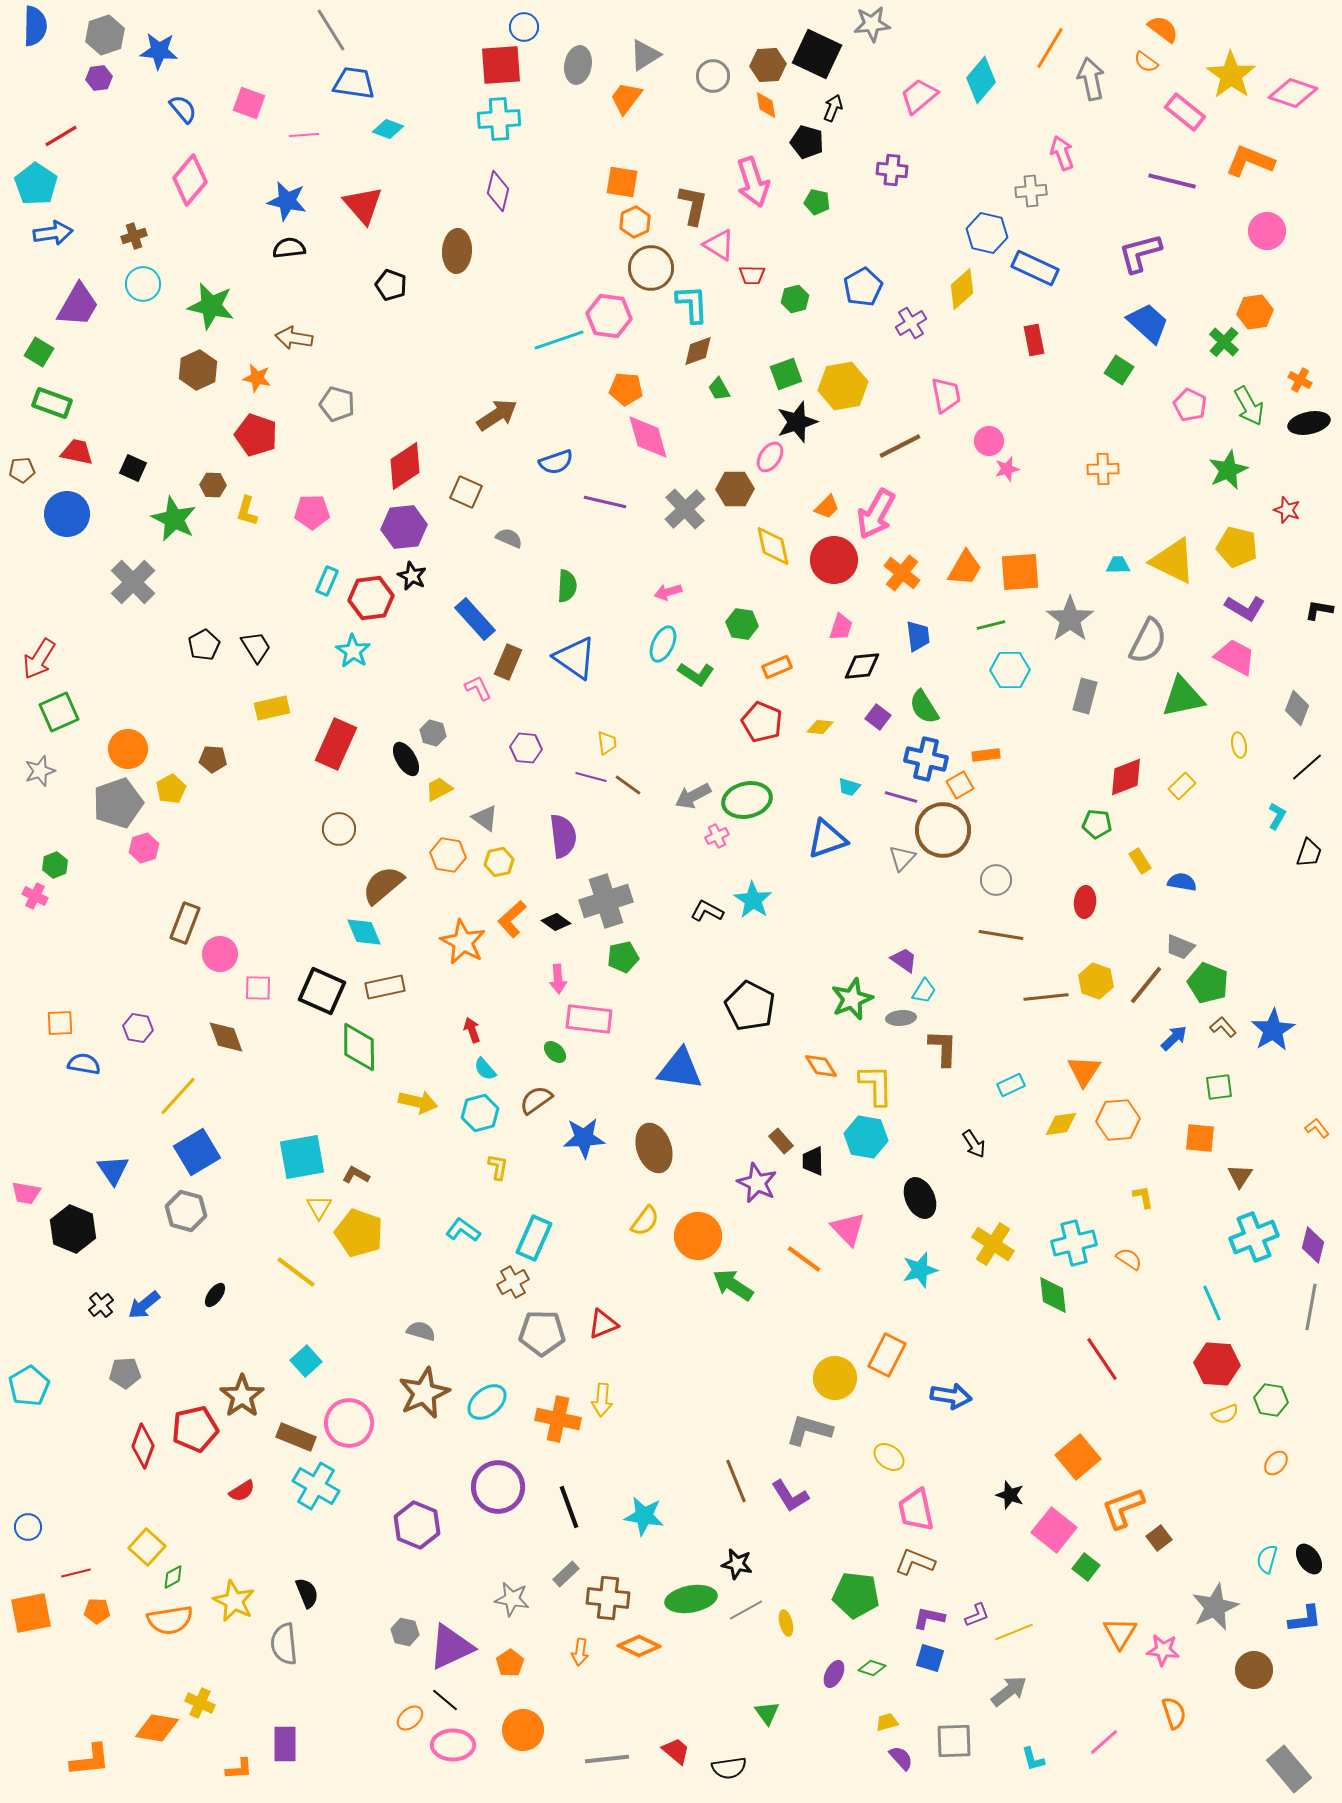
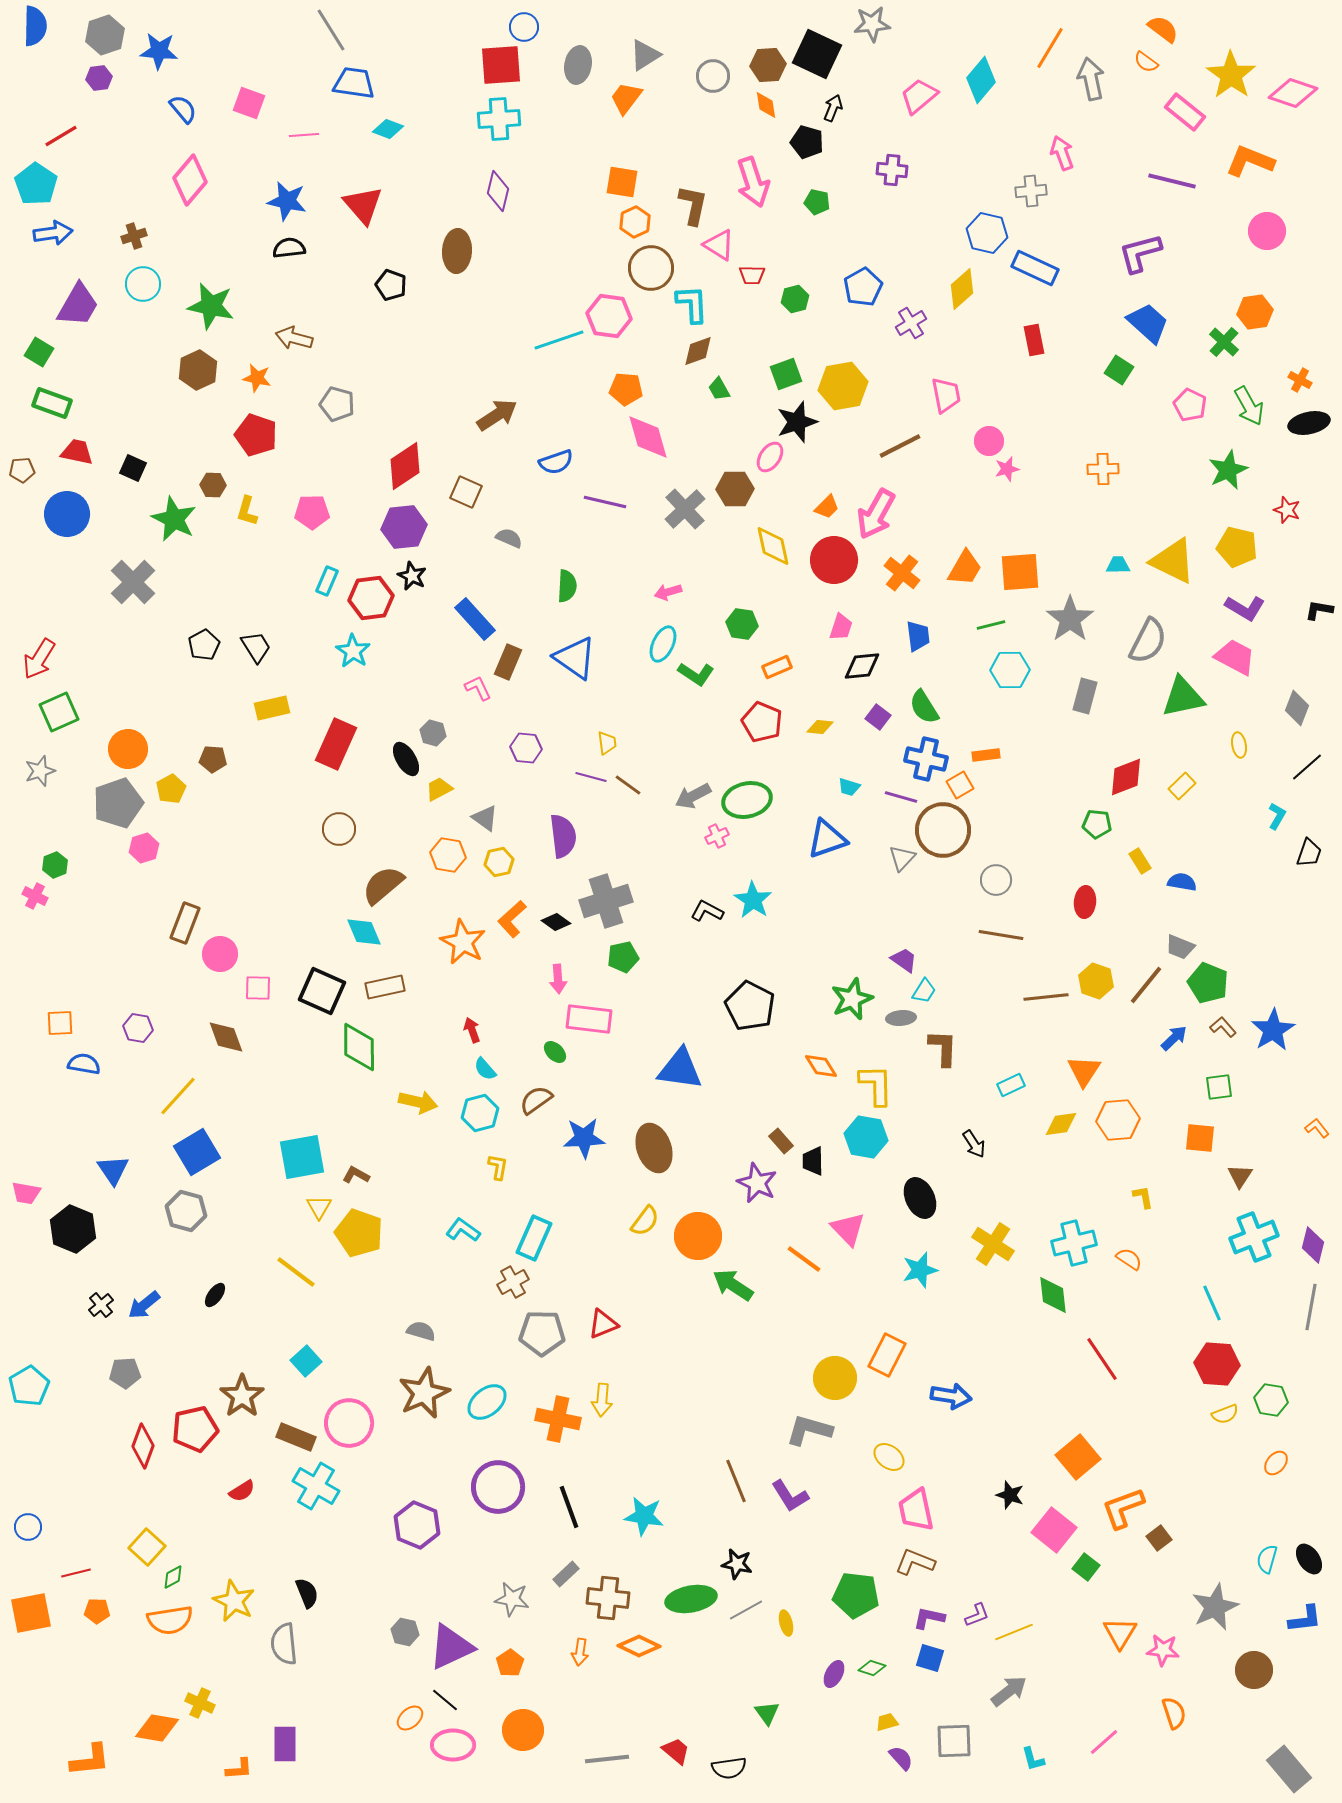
brown arrow at (294, 338): rotated 6 degrees clockwise
